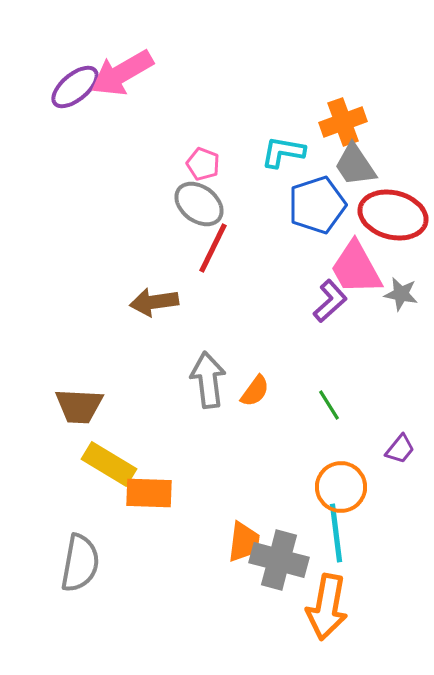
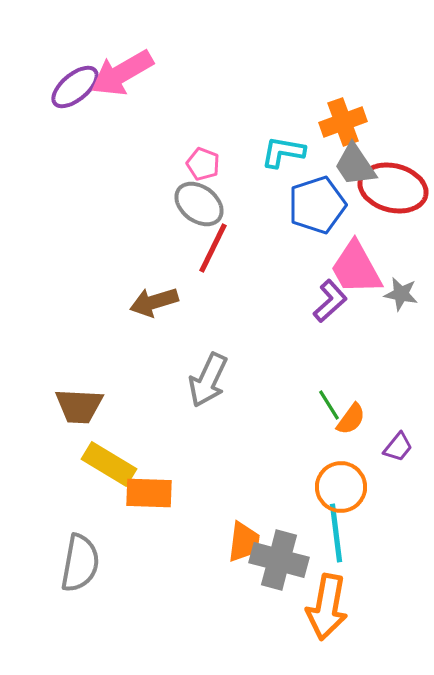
red ellipse: moved 27 px up
brown arrow: rotated 9 degrees counterclockwise
gray arrow: rotated 148 degrees counterclockwise
orange semicircle: moved 96 px right, 28 px down
purple trapezoid: moved 2 px left, 2 px up
